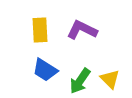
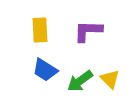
purple L-shape: moved 6 px right, 1 px down; rotated 24 degrees counterclockwise
green arrow: rotated 20 degrees clockwise
